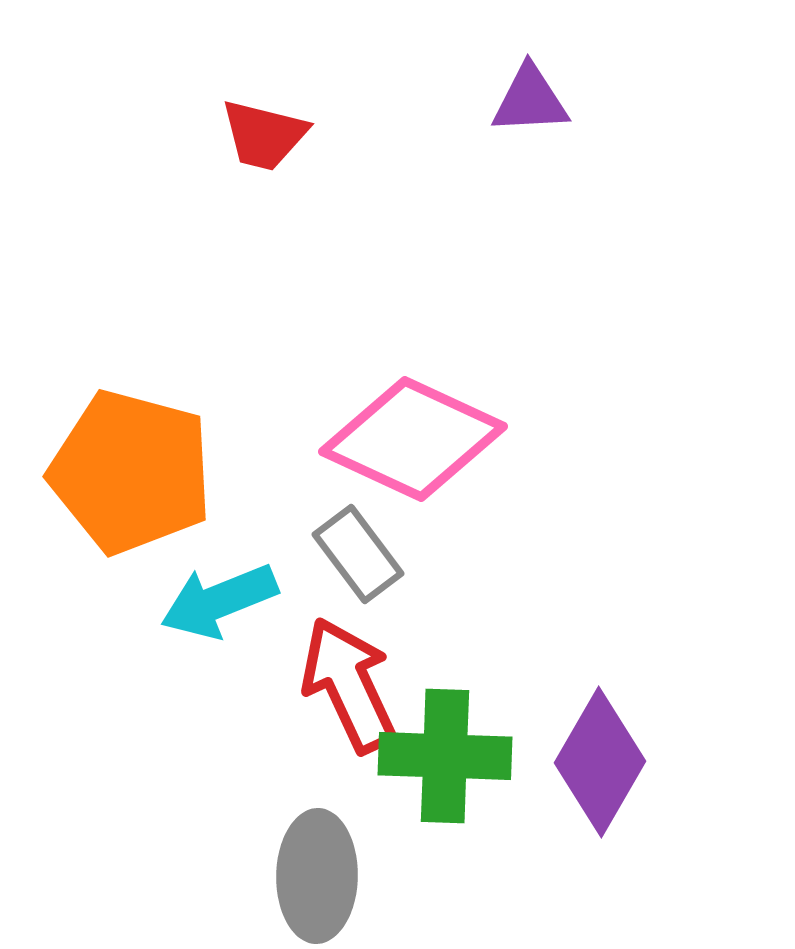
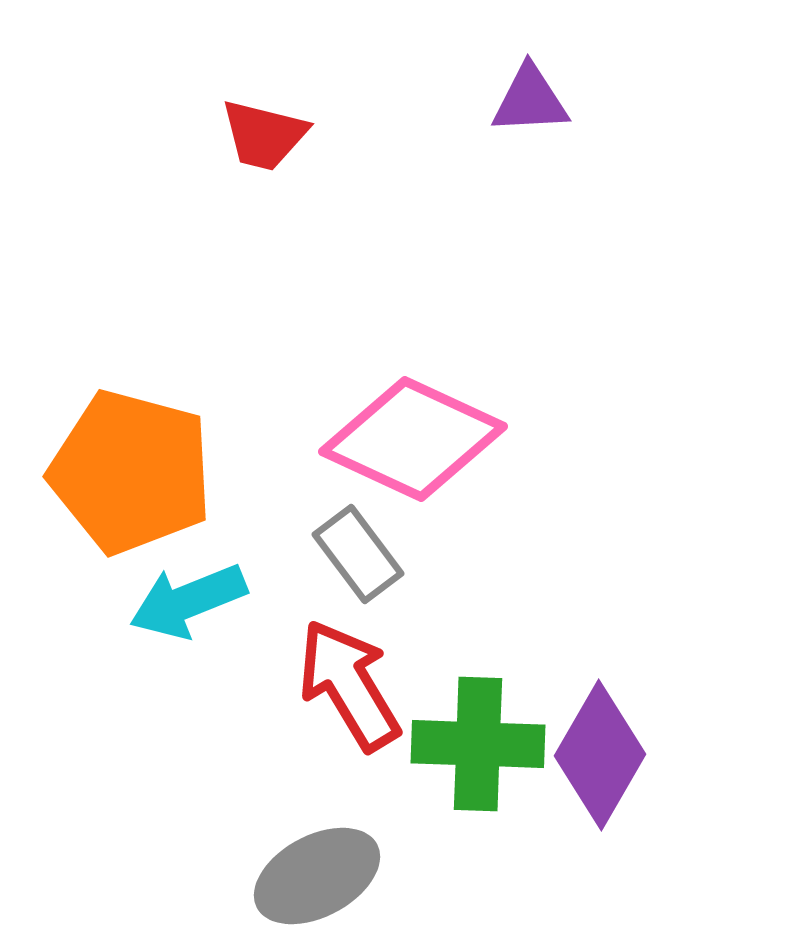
cyan arrow: moved 31 px left
red arrow: rotated 6 degrees counterclockwise
green cross: moved 33 px right, 12 px up
purple diamond: moved 7 px up
gray ellipse: rotated 61 degrees clockwise
